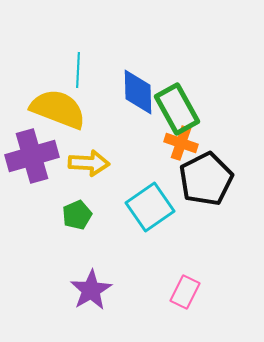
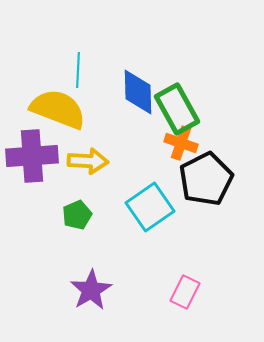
purple cross: rotated 12 degrees clockwise
yellow arrow: moved 1 px left, 2 px up
